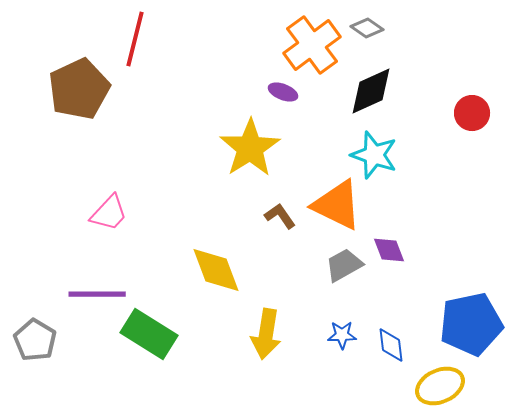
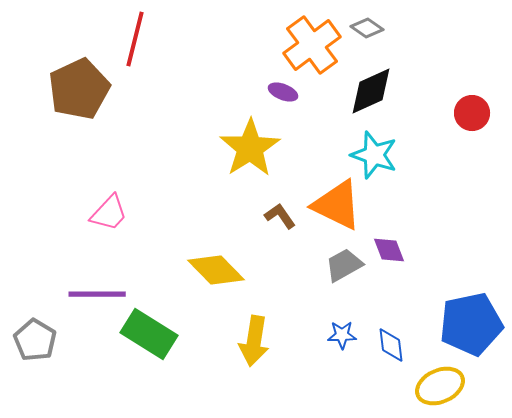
yellow diamond: rotated 24 degrees counterclockwise
yellow arrow: moved 12 px left, 7 px down
